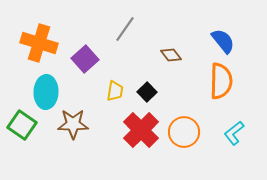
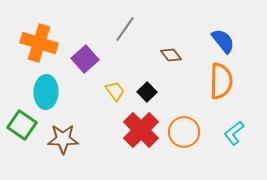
yellow trapezoid: rotated 45 degrees counterclockwise
brown star: moved 10 px left, 15 px down
